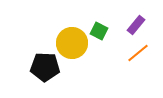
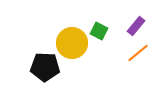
purple rectangle: moved 1 px down
